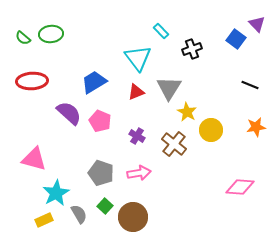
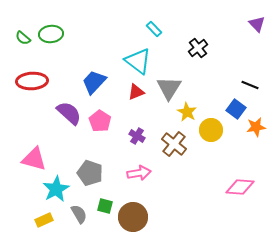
cyan rectangle: moved 7 px left, 2 px up
blue square: moved 70 px down
black cross: moved 6 px right, 1 px up; rotated 18 degrees counterclockwise
cyan triangle: moved 3 px down; rotated 16 degrees counterclockwise
blue trapezoid: rotated 16 degrees counterclockwise
pink pentagon: rotated 10 degrees clockwise
gray pentagon: moved 11 px left
cyan star: moved 4 px up
green square: rotated 28 degrees counterclockwise
